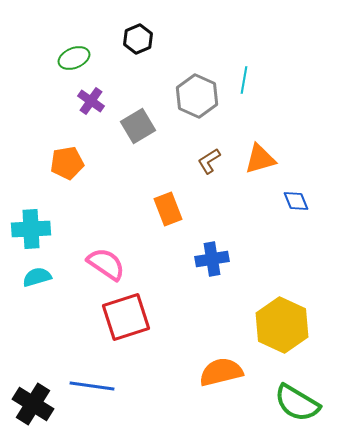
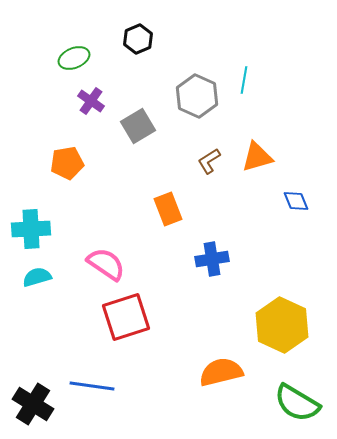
orange triangle: moved 3 px left, 2 px up
